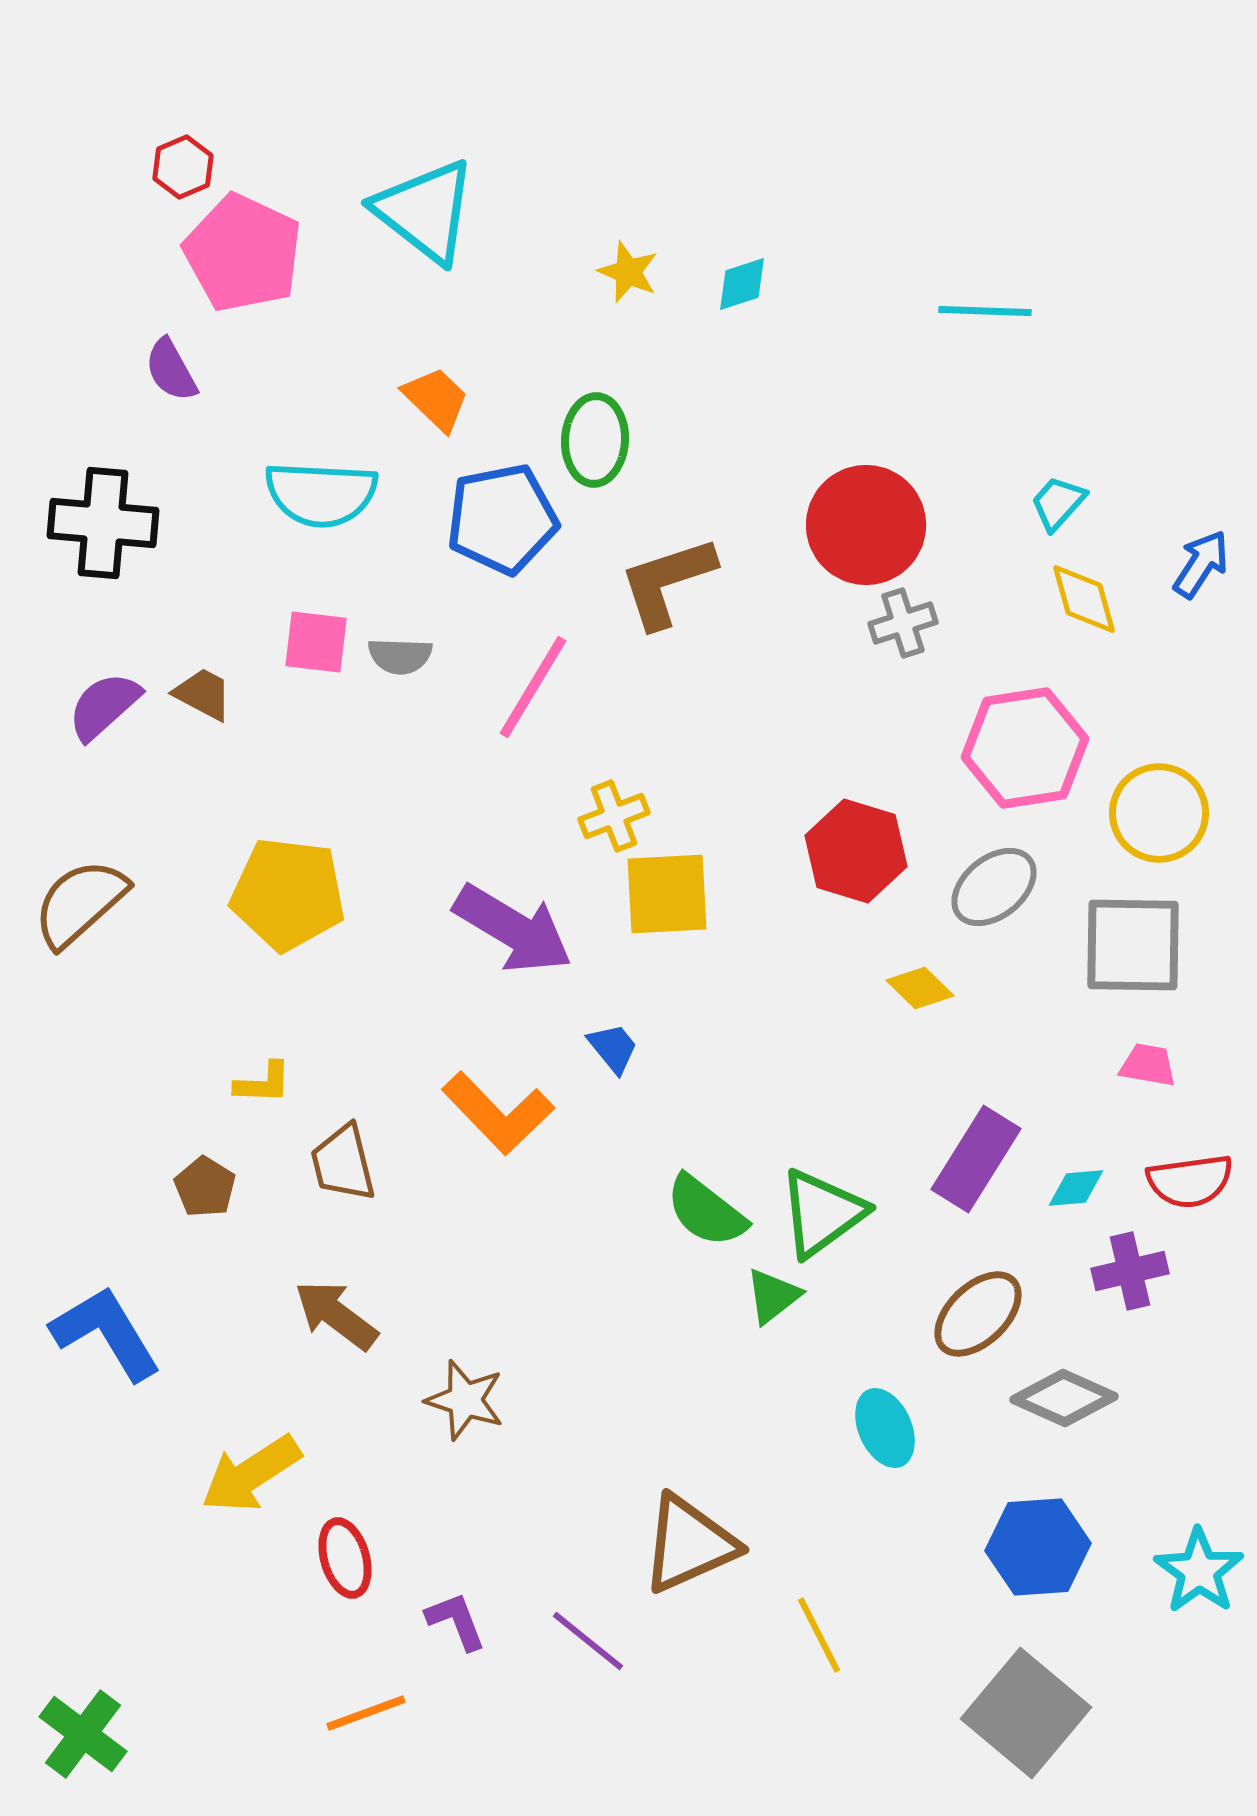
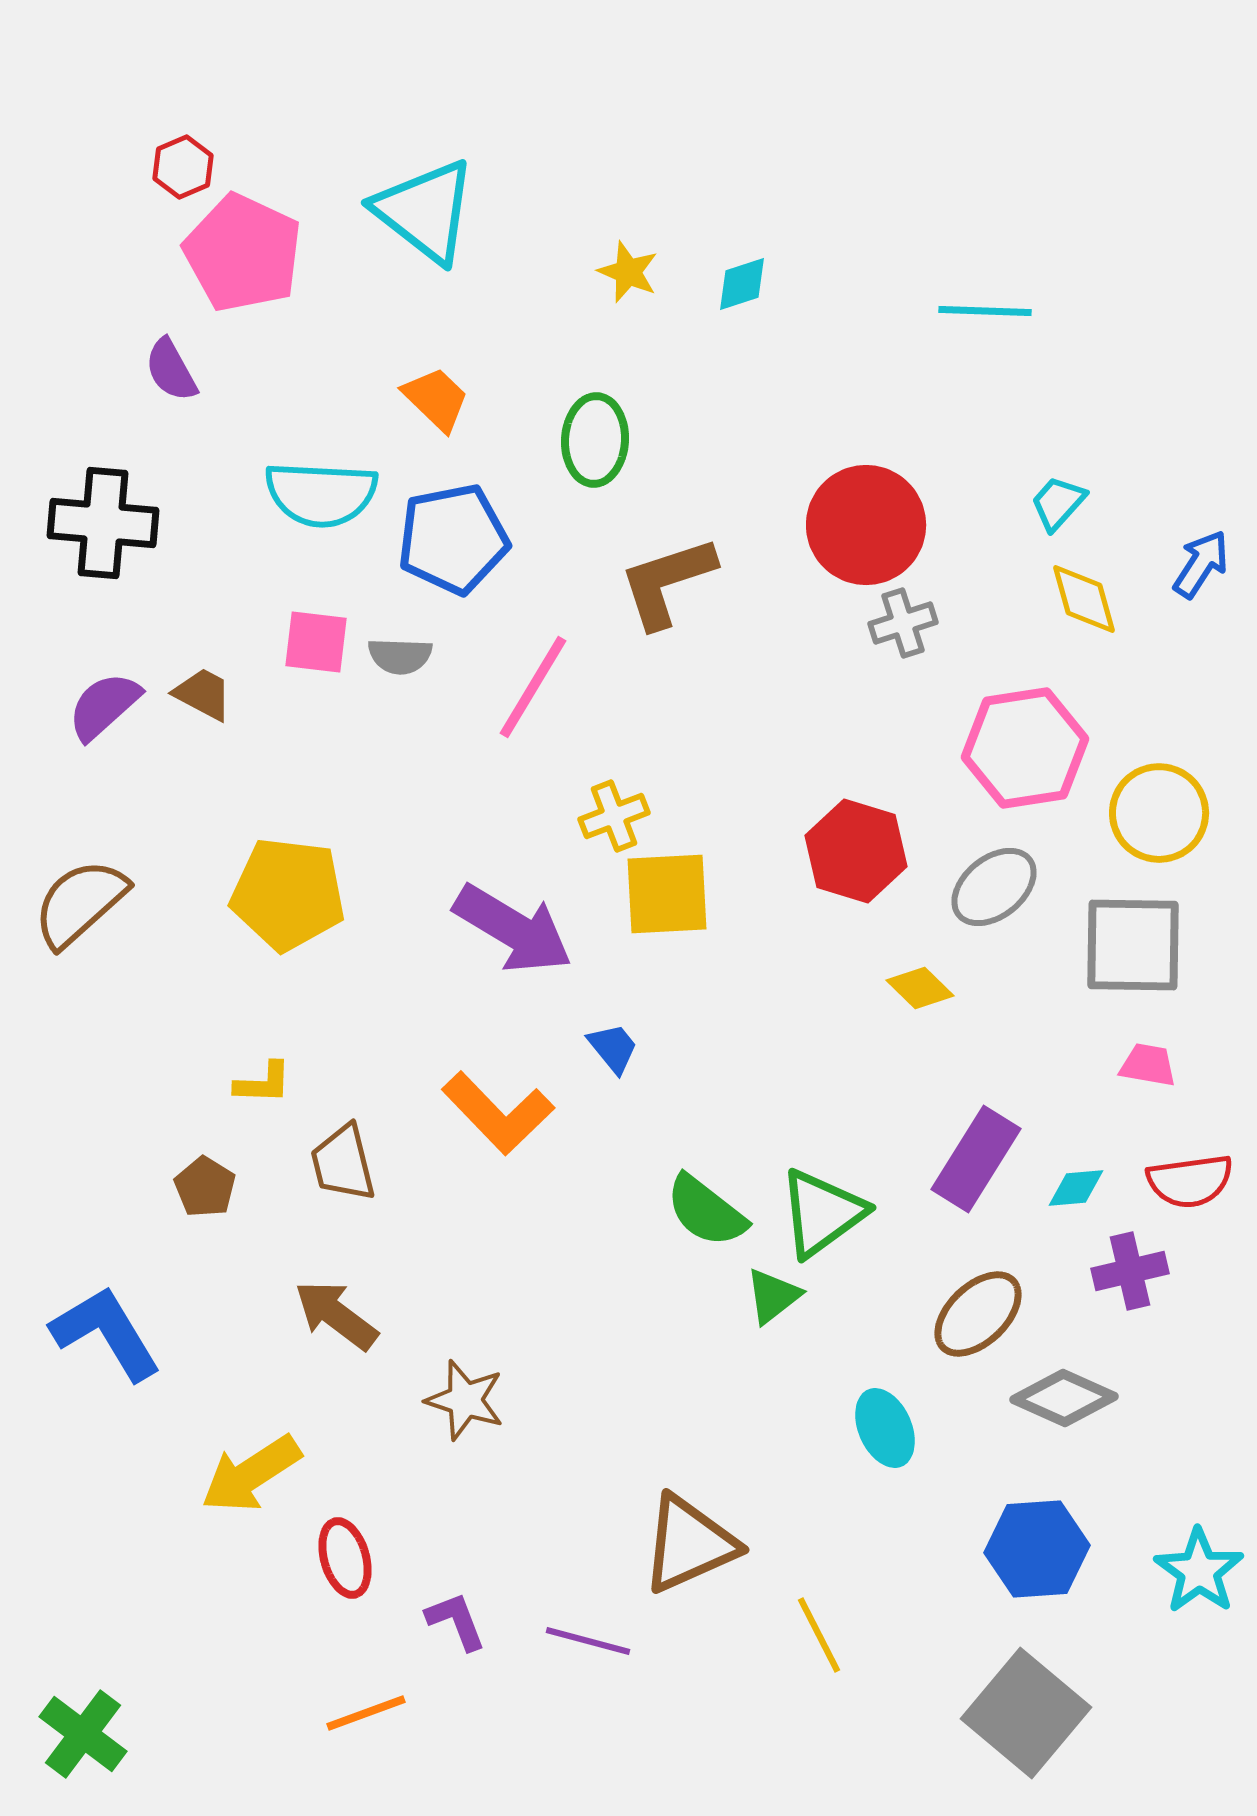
blue pentagon at (502, 519): moved 49 px left, 20 px down
blue hexagon at (1038, 1547): moved 1 px left, 2 px down
purple line at (588, 1641): rotated 24 degrees counterclockwise
